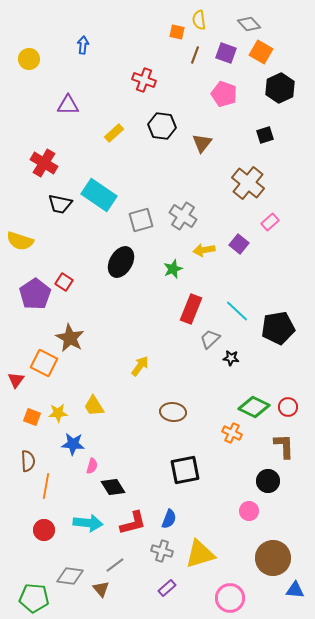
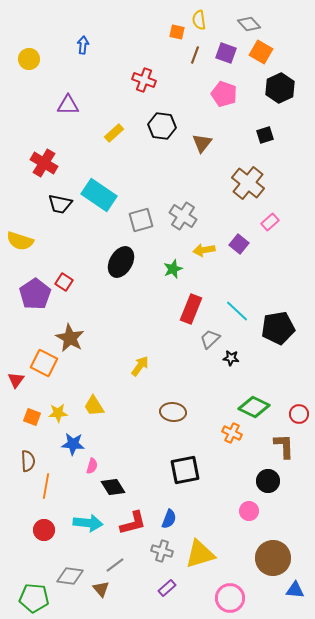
red circle at (288, 407): moved 11 px right, 7 px down
